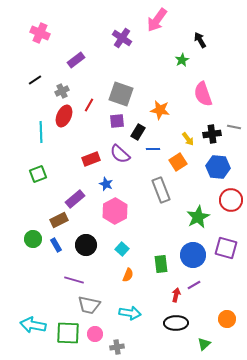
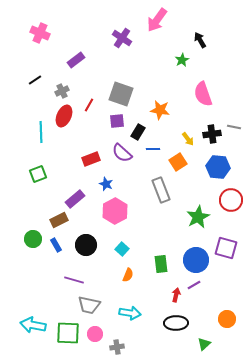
purple semicircle at (120, 154): moved 2 px right, 1 px up
blue circle at (193, 255): moved 3 px right, 5 px down
